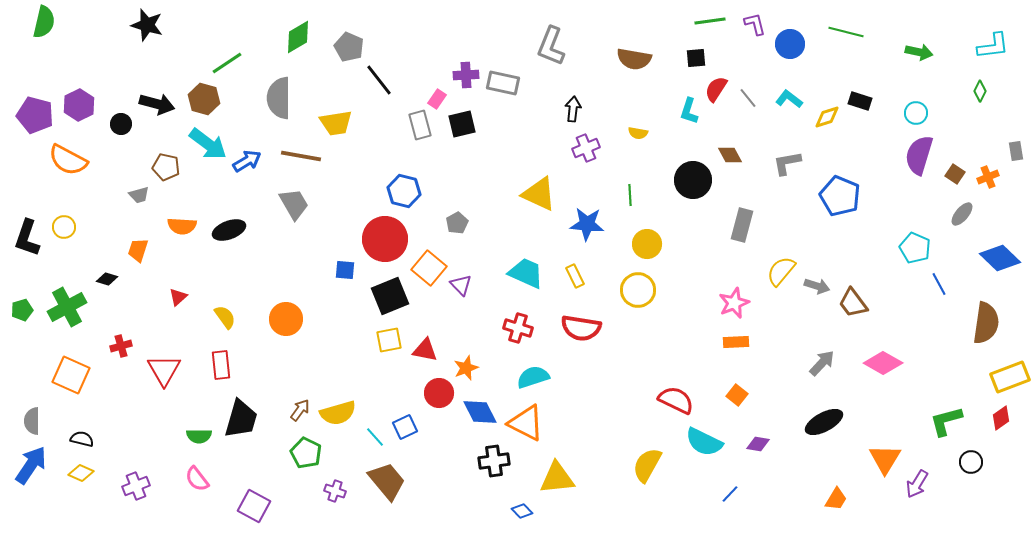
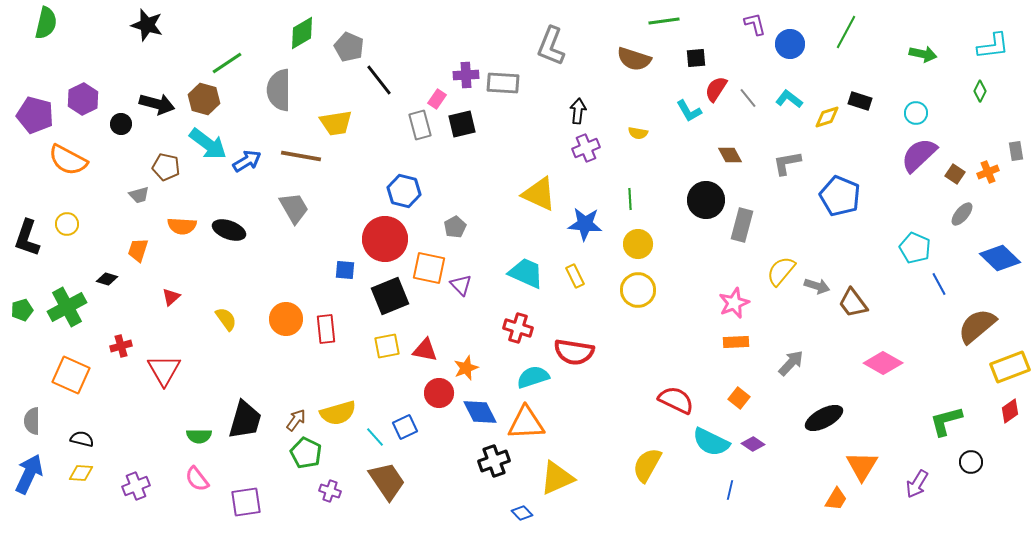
green line at (710, 21): moved 46 px left
green semicircle at (44, 22): moved 2 px right, 1 px down
green line at (846, 32): rotated 76 degrees counterclockwise
green diamond at (298, 37): moved 4 px right, 4 px up
green arrow at (919, 52): moved 4 px right, 2 px down
brown semicircle at (634, 59): rotated 8 degrees clockwise
gray rectangle at (503, 83): rotated 8 degrees counterclockwise
gray semicircle at (279, 98): moved 8 px up
purple hexagon at (79, 105): moved 4 px right, 6 px up
black arrow at (573, 109): moved 5 px right, 2 px down
cyan L-shape at (689, 111): rotated 48 degrees counterclockwise
purple semicircle at (919, 155): rotated 30 degrees clockwise
orange cross at (988, 177): moved 5 px up
black circle at (693, 180): moved 13 px right, 20 px down
green line at (630, 195): moved 4 px down
gray trapezoid at (294, 204): moved 4 px down
gray pentagon at (457, 223): moved 2 px left, 4 px down
blue star at (587, 224): moved 2 px left
yellow circle at (64, 227): moved 3 px right, 3 px up
black ellipse at (229, 230): rotated 40 degrees clockwise
yellow circle at (647, 244): moved 9 px left
orange square at (429, 268): rotated 28 degrees counterclockwise
red triangle at (178, 297): moved 7 px left
yellow semicircle at (225, 317): moved 1 px right, 2 px down
brown semicircle at (986, 323): moved 9 px left, 3 px down; rotated 138 degrees counterclockwise
red semicircle at (581, 328): moved 7 px left, 24 px down
yellow square at (389, 340): moved 2 px left, 6 px down
gray arrow at (822, 363): moved 31 px left
red rectangle at (221, 365): moved 105 px right, 36 px up
yellow rectangle at (1010, 377): moved 10 px up
orange square at (737, 395): moved 2 px right, 3 px down
brown arrow at (300, 410): moved 4 px left, 10 px down
red diamond at (1001, 418): moved 9 px right, 7 px up
black trapezoid at (241, 419): moved 4 px right, 1 px down
black ellipse at (824, 422): moved 4 px up
orange triangle at (526, 423): rotated 30 degrees counterclockwise
cyan semicircle at (704, 442): moved 7 px right
purple diamond at (758, 444): moved 5 px left; rotated 25 degrees clockwise
orange triangle at (885, 459): moved 23 px left, 7 px down
black cross at (494, 461): rotated 12 degrees counterclockwise
blue arrow at (31, 465): moved 2 px left, 9 px down; rotated 9 degrees counterclockwise
yellow diamond at (81, 473): rotated 20 degrees counterclockwise
yellow triangle at (557, 478): rotated 18 degrees counterclockwise
brown trapezoid at (387, 481): rotated 6 degrees clockwise
purple cross at (335, 491): moved 5 px left
blue line at (730, 494): moved 4 px up; rotated 30 degrees counterclockwise
purple square at (254, 506): moved 8 px left, 4 px up; rotated 36 degrees counterclockwise
blue diamond at (522, 511): moved 2 px down
